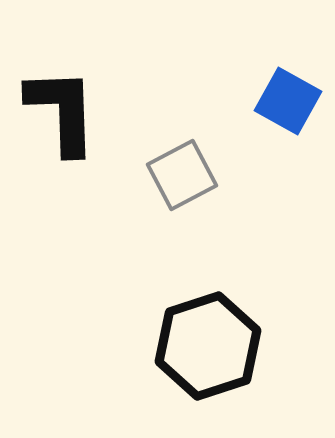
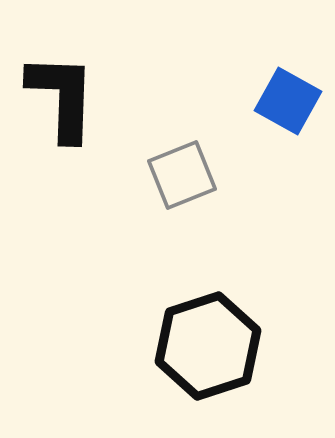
black L-shape: moved 14 px up; rotated 4 degrees clockwise
gray square: rotated 6 degrees clockwise
